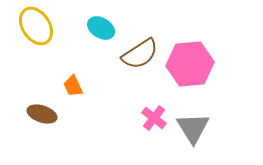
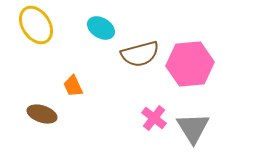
yellow ellipse: moved 1 px up
brown semicircle: rotated 18 degrees clockwise
